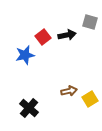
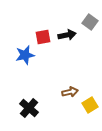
gray square: rotated 21 degrees clockwise
red square: rotated 28 degrees clockwise
brown arrow: moved 1 px right, 1 px down
yellow square: moved 6 px down
